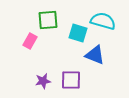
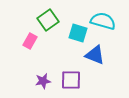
green square: rotated 30 degrees counterclockwise
